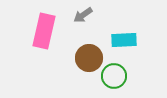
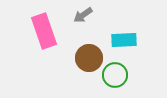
pink rectangle: rotated 32 degrees counterclockwise
green circle: moved 1 px right, 1 px up
